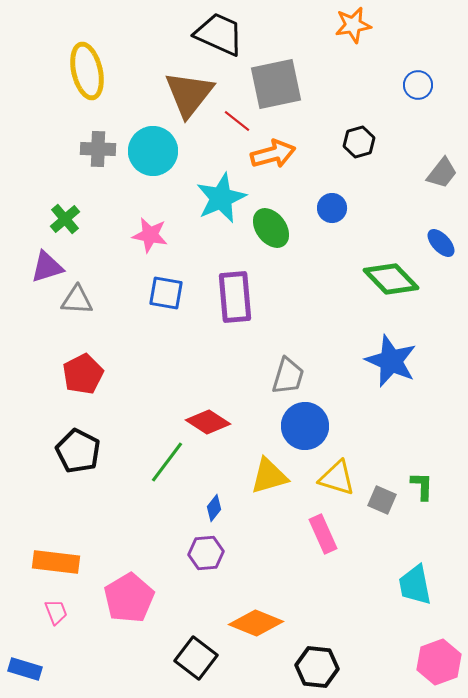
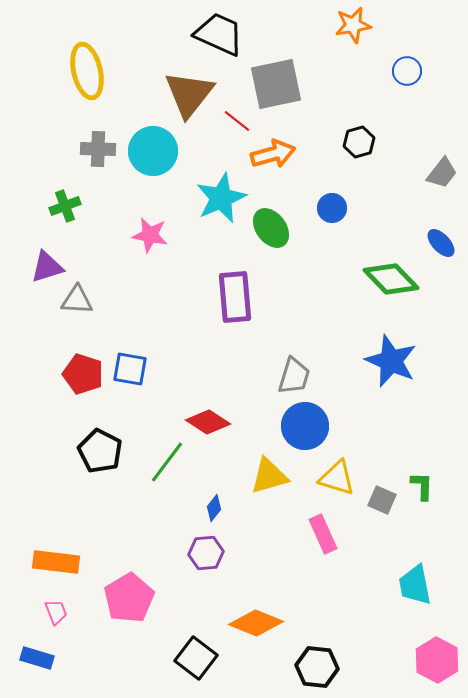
blue circle at (418, 85): moved 11 px left, 14 px up
green cross at (65, 219): moved 13 px up; rotated 20 degrees clockwise
blue square at (166, 293): moved 36 px left, 76 px down
red pentagon at (83, 374): rotated 27 degrees counterclockwise
gray trapezoid at (288, 376): moved 6 px right
black pentagon at (78, 451): moved 22 px right
pink hexagon at (439, 662): moved 2 px left, 2 px up; rotated 12 degrees counterclockwise
blue rectangle at (25, 669): moved 12 px right, 11 px up
